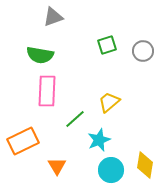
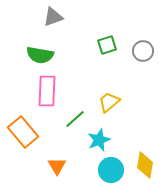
orange rectangle: moved 9 px up; rotated 76 degrees clockwise
